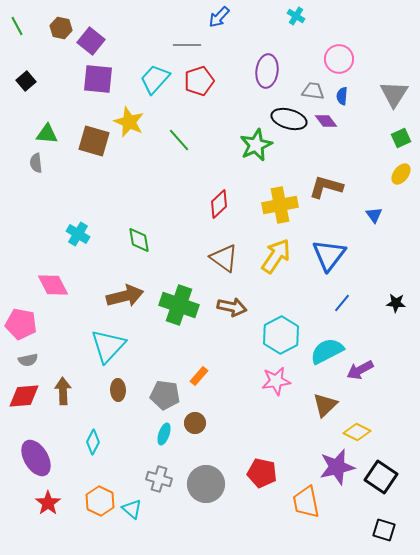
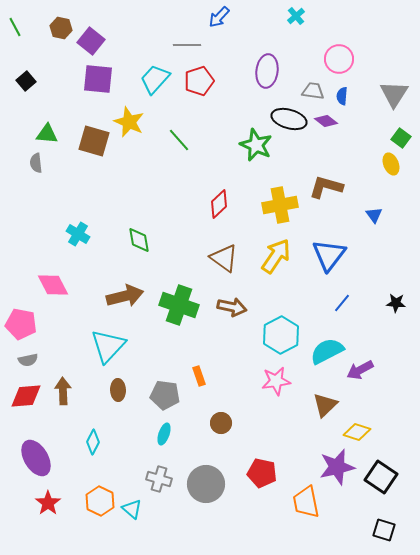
cyan cross at (296, 16): rotated 18 degrees clockwise
green line at (17, 26): moved 2 px left, 1 px down
purple diamond at (326, 121): rotated 15 degrees counterclockwise
green square at (401, 138): rotated 30 degrees counterclockwise
green star at (256, 145): rotated 24 degrees counterclockwise
yellow ellipse at (401, 174): moved 10 px left, 10 px up; rotated 60 degrees counterclockwise
orange rectangle at (199, 376): rotated 60 degrees counterclockwise
red diamond at (24, 396): moved 2 px right
brown circle at (195, 423): moved 26 px right
yellow diamond at (357, 432): rotated 8 degrees counterclockwise
